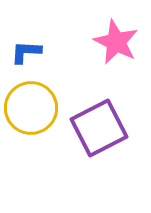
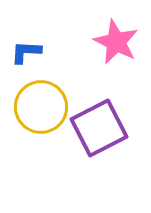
yellow circle: moved 10 px right, 1 px up
